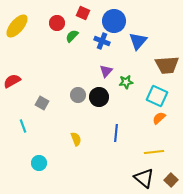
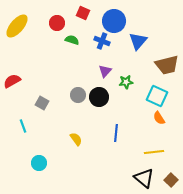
green semicircle: moved 4 px down; rotated 64 degrees clockwise
brown trapezoid: rotated 10 degrees counterclockwise
purple triangle: moved 1 px left
orange semicircle: rotated 80 degrees counterclockwise
yellow semicircle: rotated 16 degrees counterclockwise
